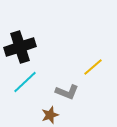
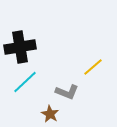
black cross: rotated 8 degrees clockwise
brown star: moved 1 px up; rotated 24 degrees counterclockwise
